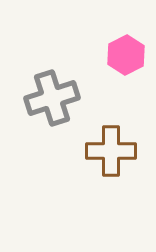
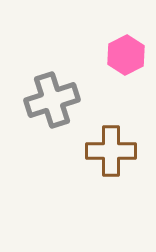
gray cross: moved 2 px down
